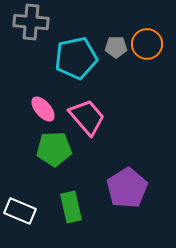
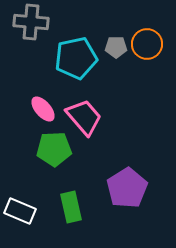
pink trapezoid: moved 3 px left
